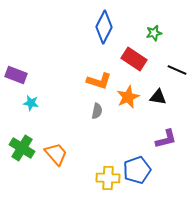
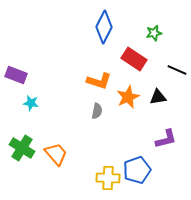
black triangle: rotated 18 degrees counterclockwise
